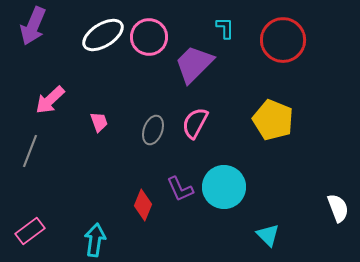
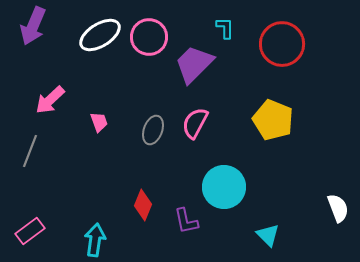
white ellipse: moved 3 px left
red circle: moved 1 px left, 4 px down
purple L-shape: moved 6 px right, 32 px down; rotated 12 degrees clockwise
